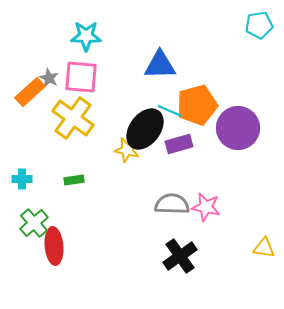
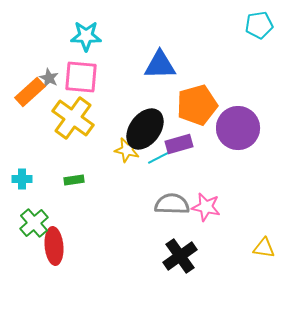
cyan line: moved 10 px left, 46 px down; rotated 50 degrees counterclockwise
